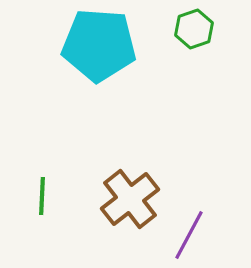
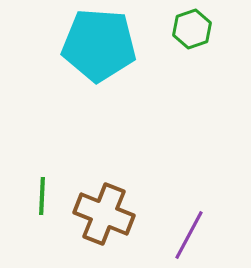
green hexagon: moved 2 px left
brown cross: moved 26 px left, 15 px down; rotated 30 degrees counterclockwise
